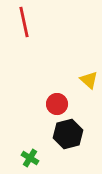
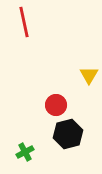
yellow triangle: moved 5 px up; rotated 18 degrees clockwise
red circle: moved 1 px left, 1 px down
green cross: moved 5 px left, 6 px up; rotated 30 degrees clockwise
